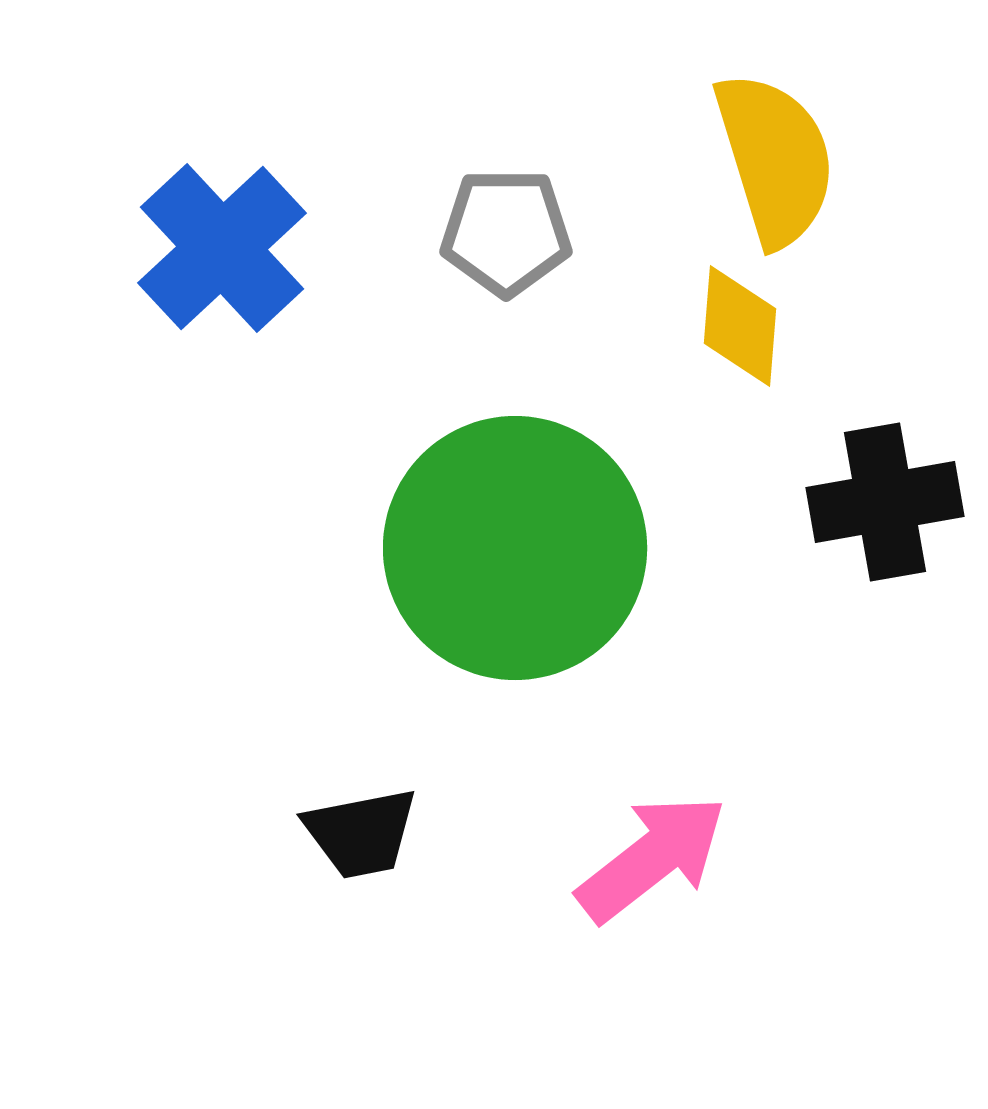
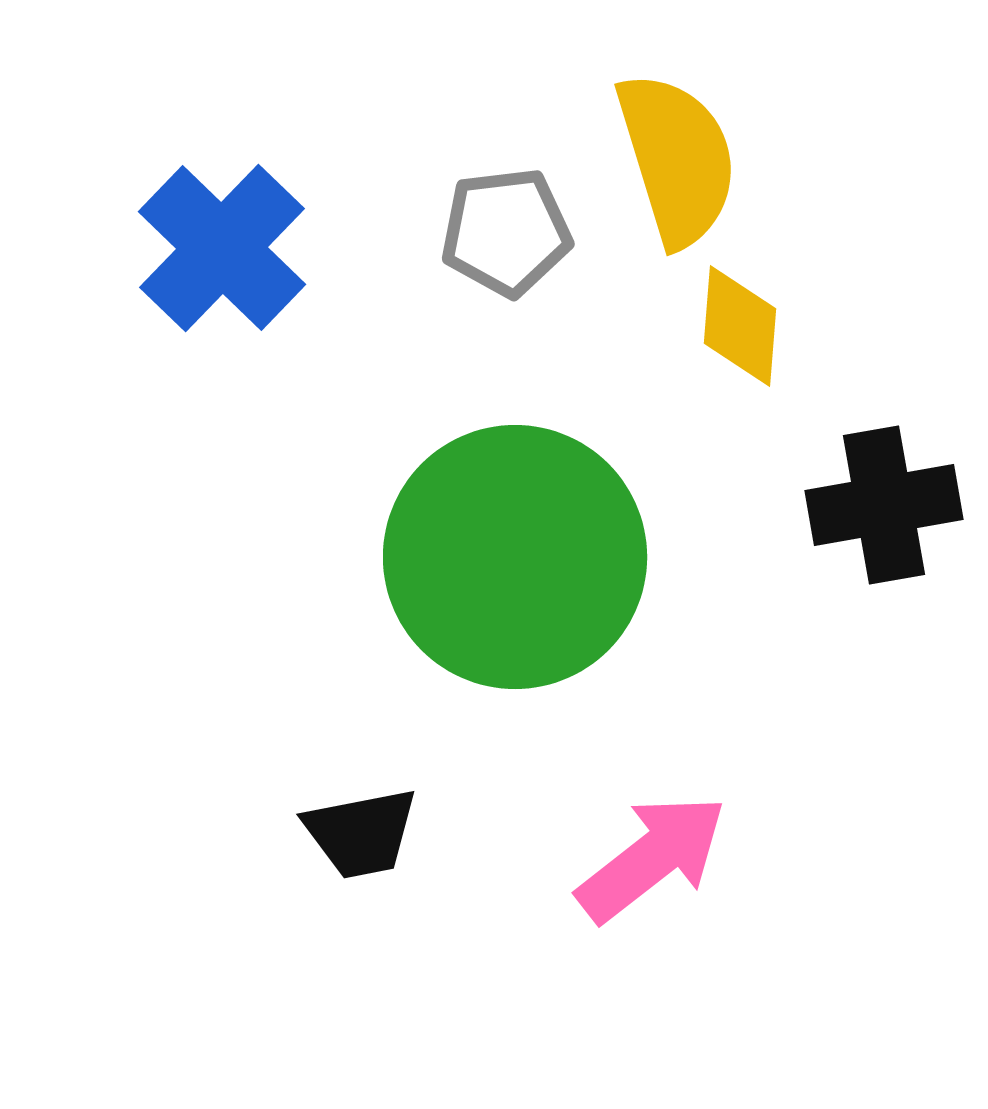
yellow semicircle: moved 98 px left
gray pentagon: rotated 7 degrees counterclockwise
blue cross: rotated 3 degrees counterclockwise
black cross: moved 1 px left, 3 px down
green circle: moved 9 px down
